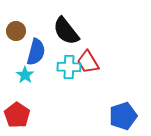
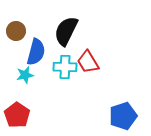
black semicircle: rotated 64 degrees clockwise
cyan cross: moved 4 px left
cyan star: rotated 24 degrees clockwise
